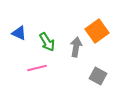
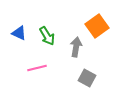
orange square: moved 5 px up
green arrow: moved 6 px up
gray square: moved 11 px left, 2 px down
